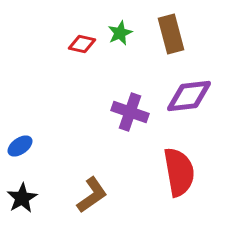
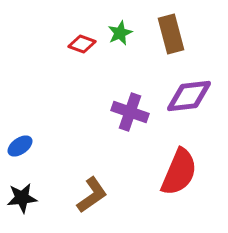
red diamond: rotated 8 degrees clockwise
red semicircle: rotated 33 degrees clockwise
black star: rotated 24 degrees clockwise
